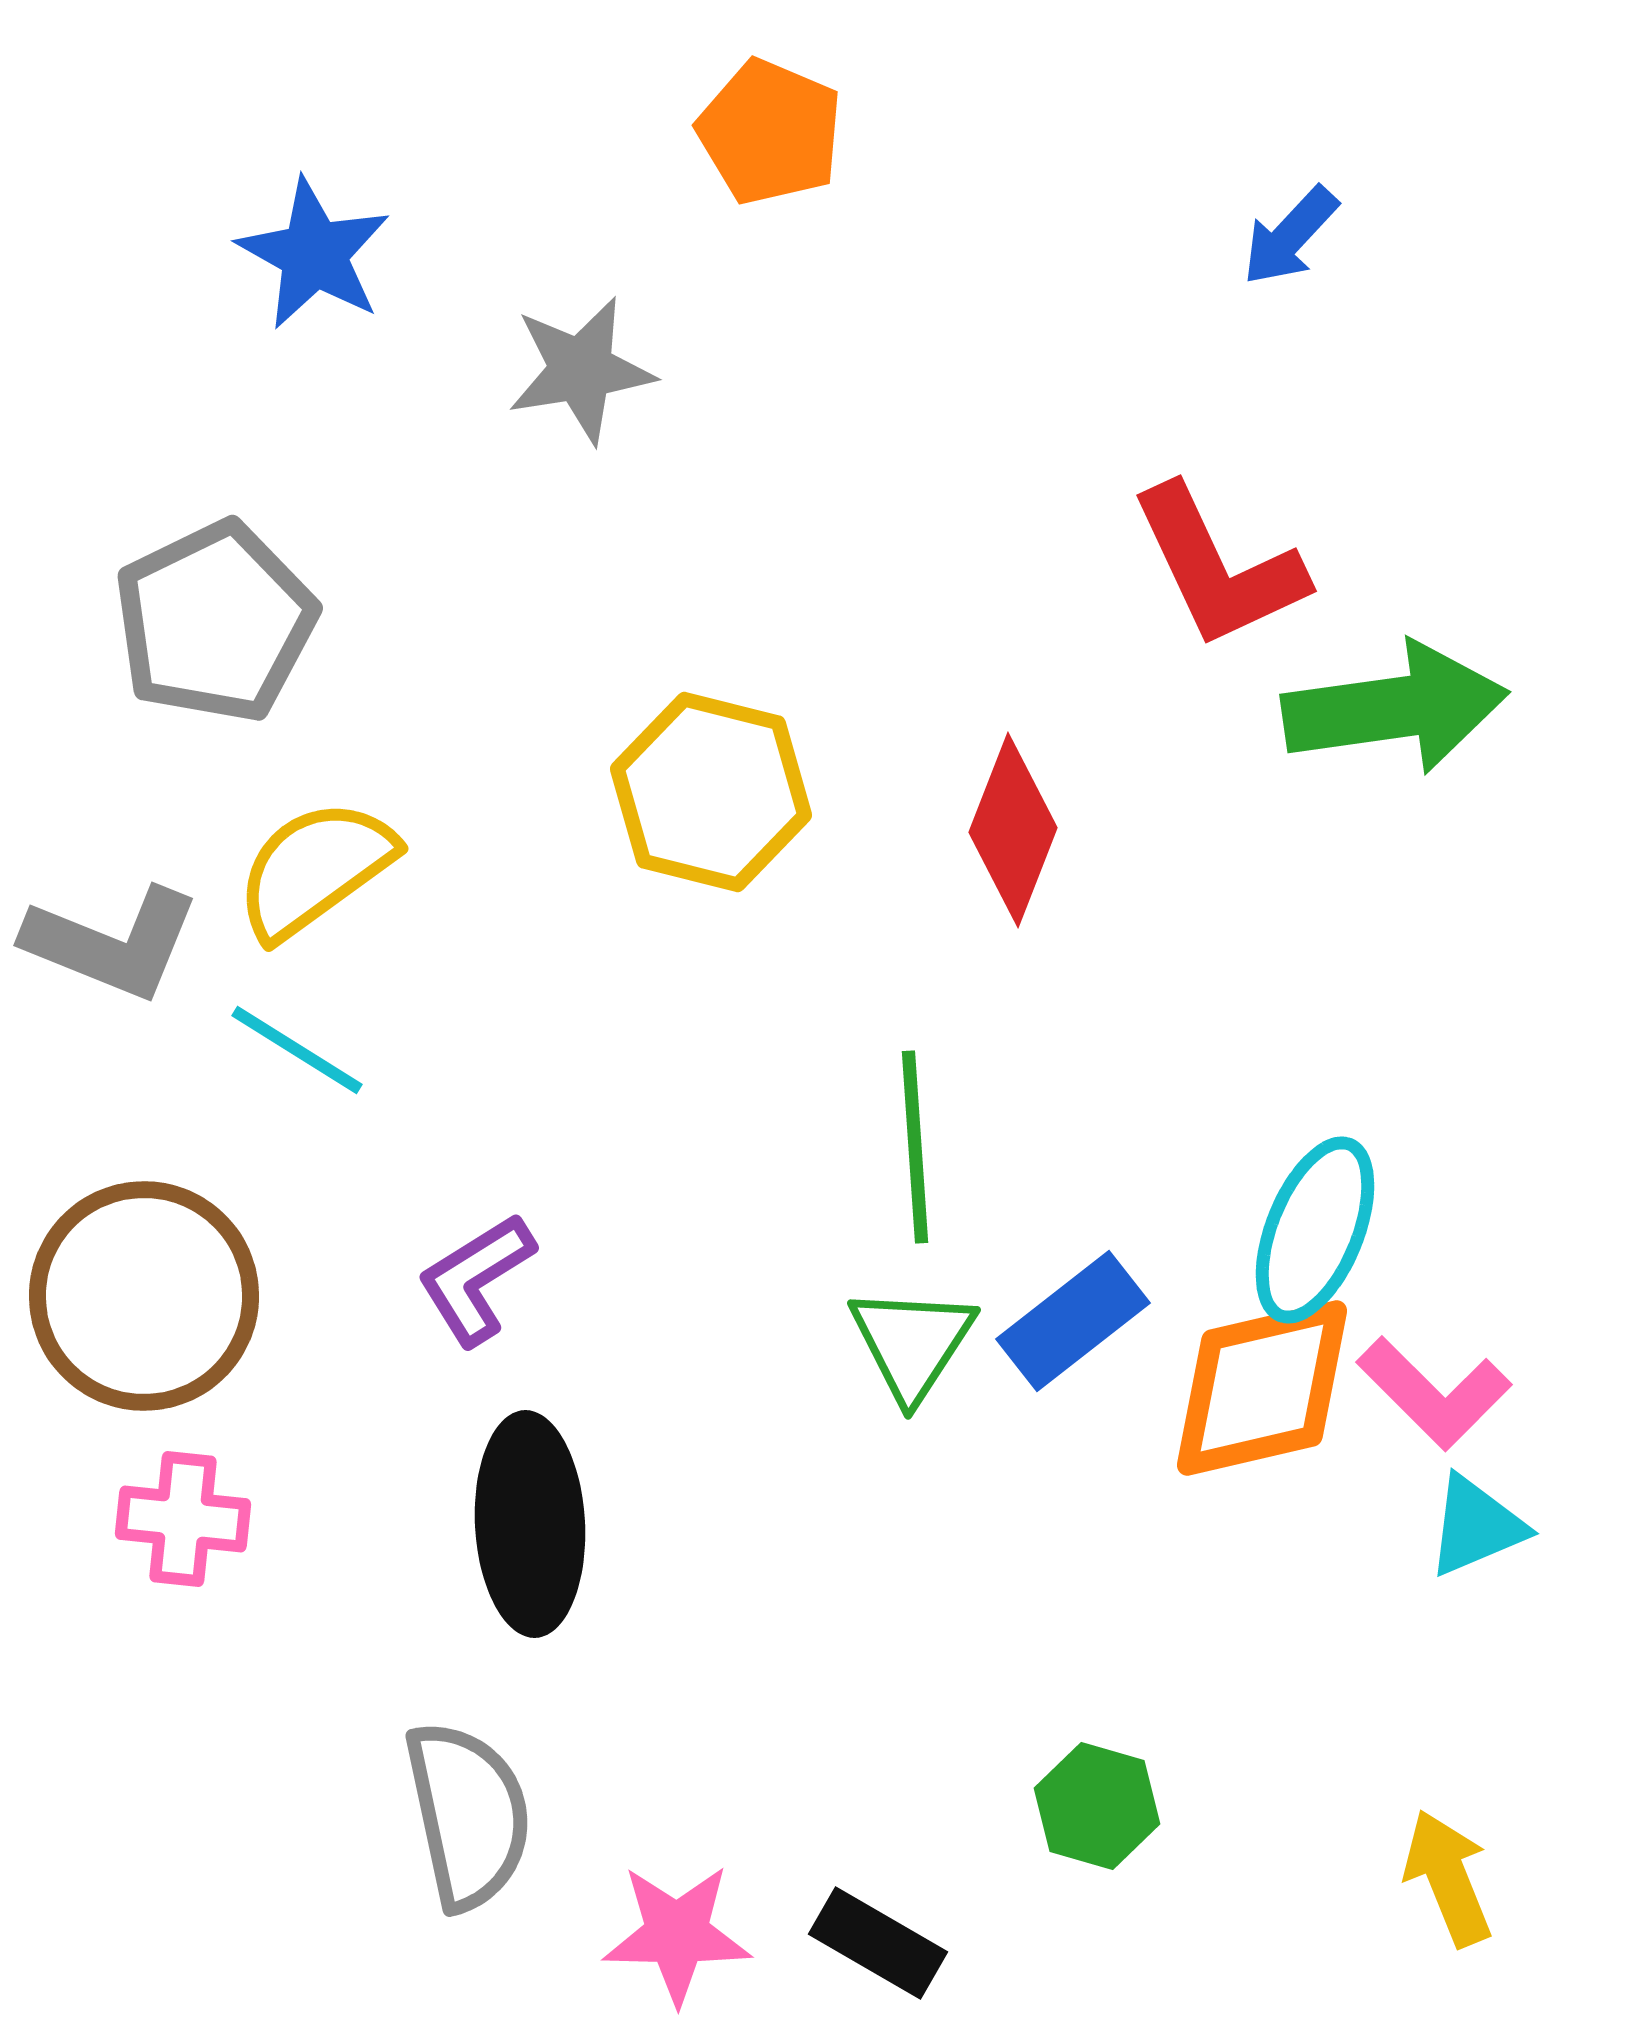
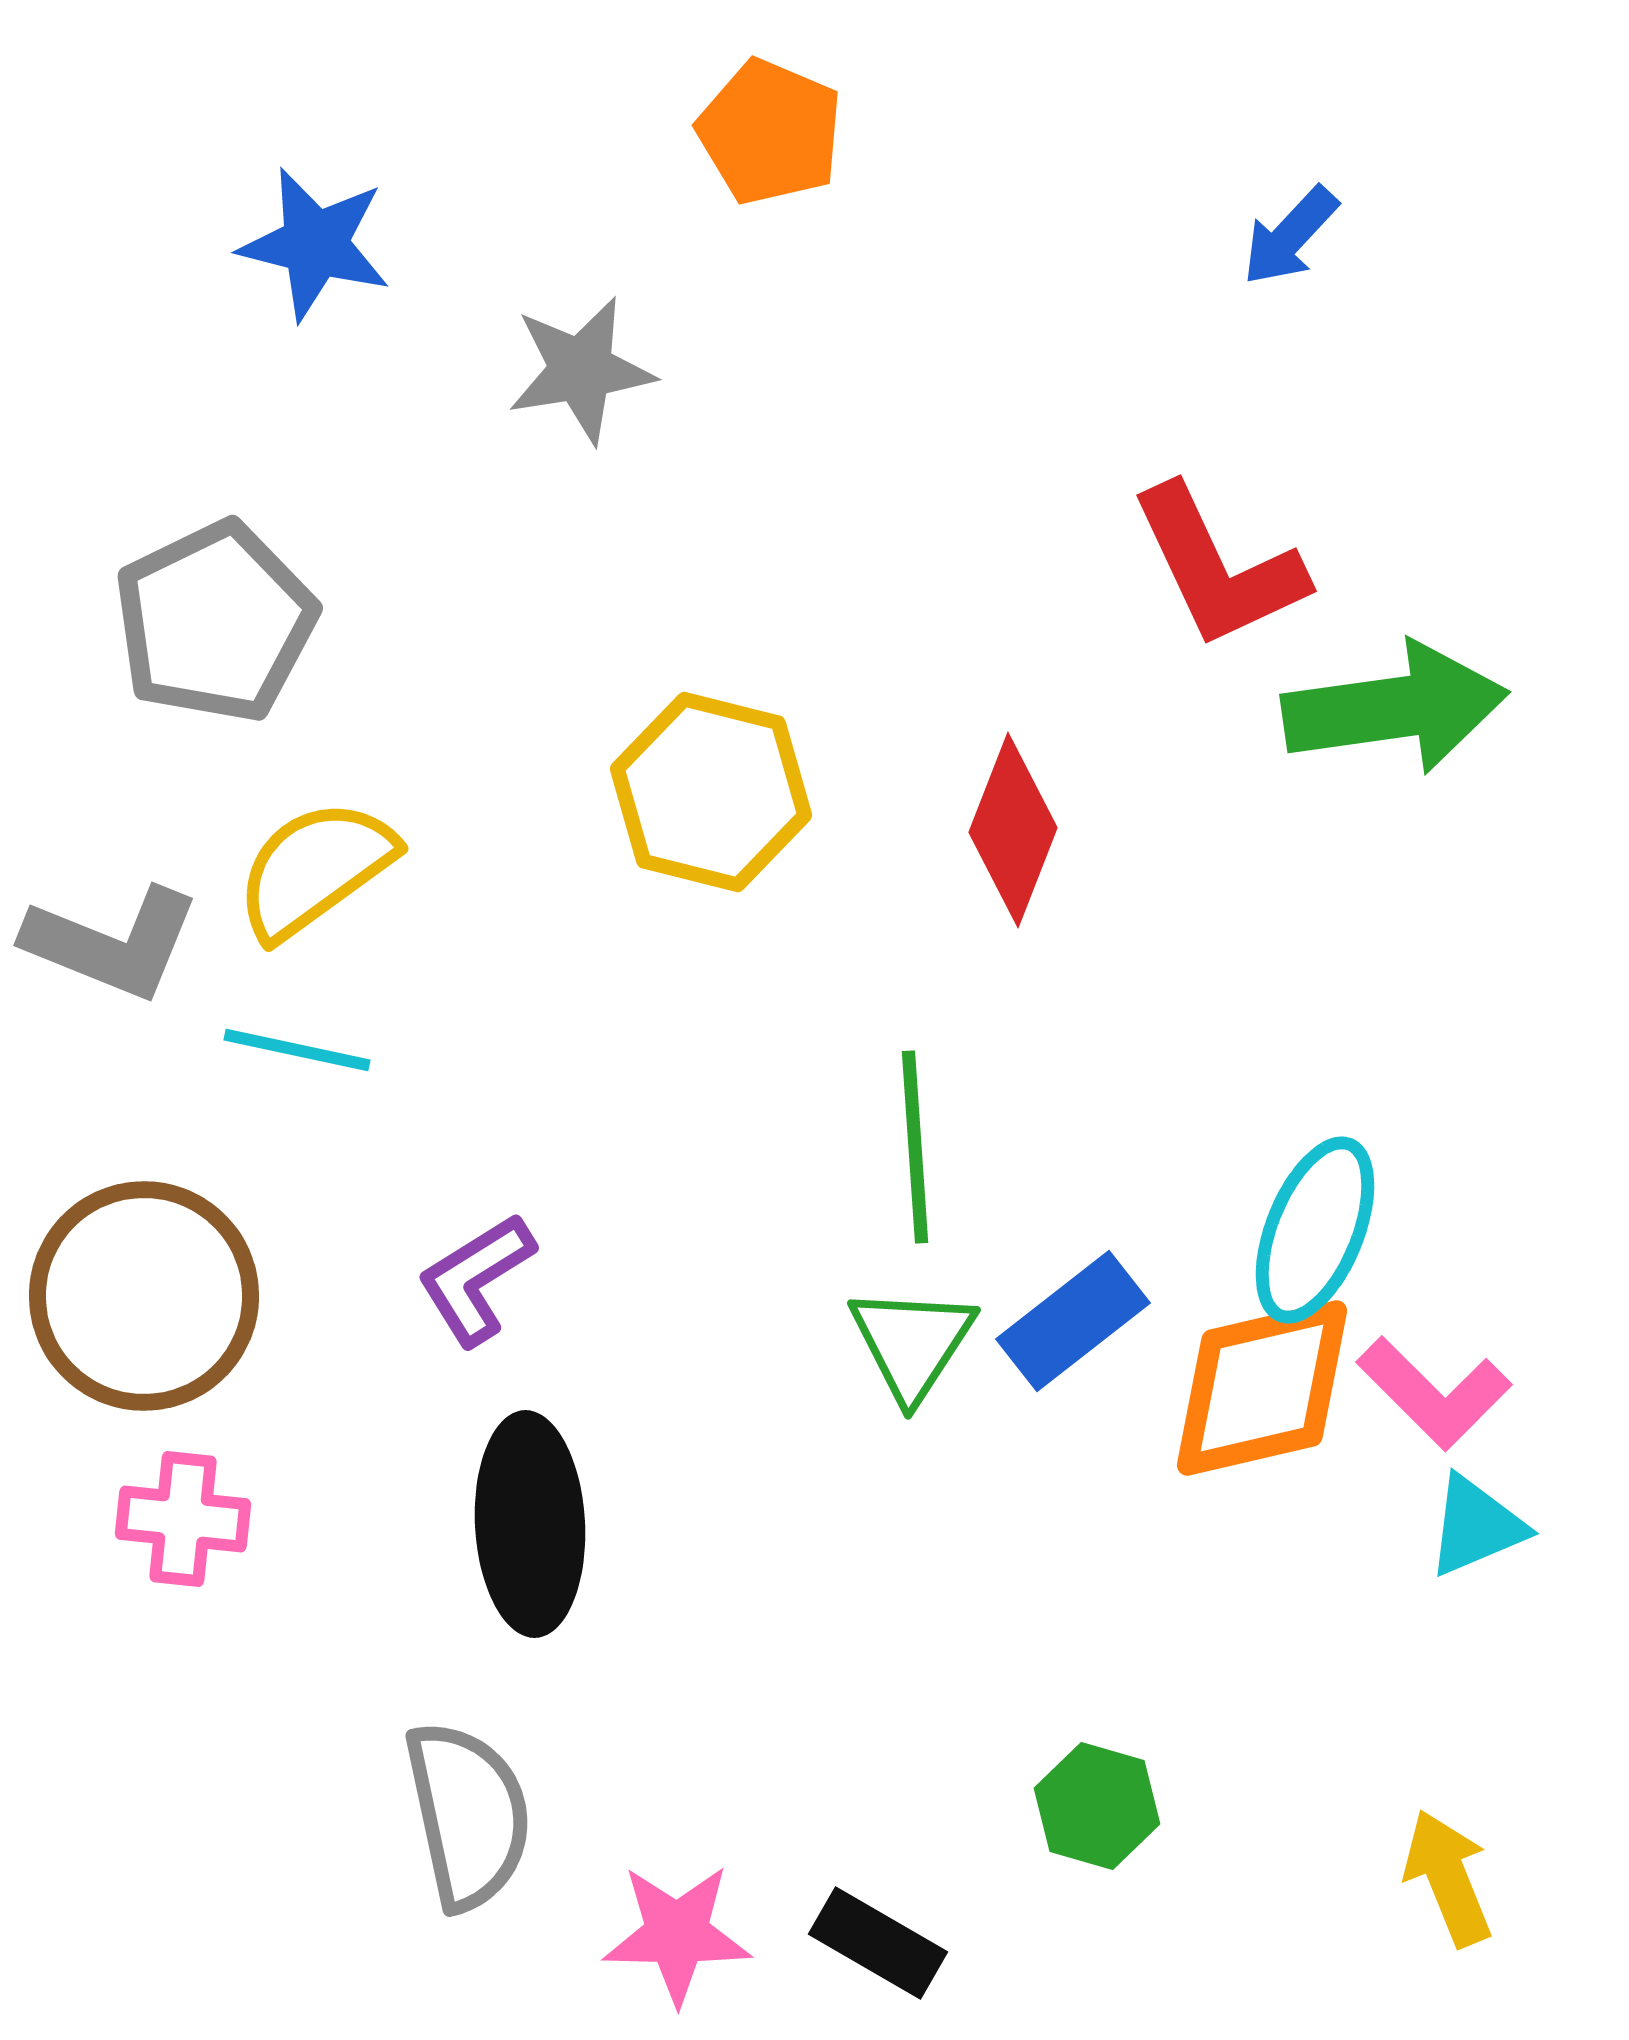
blue star: moved 1 px right, 10 px up; rotated 15 degrees counterclockwise
cyan line: rotated 20 degrees counterclockwise
